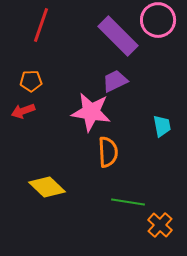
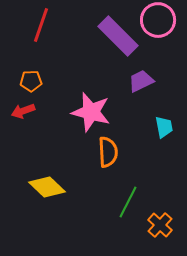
purple trapezoid: moved 26 px right
pink star: rotated 6 degrees clockwise
cyan trapezoid: moved 2 px right, 1 px down
green line: rotated 72 degrees counterclockwise
